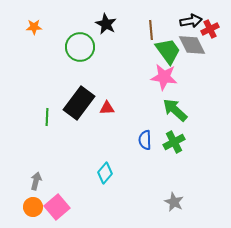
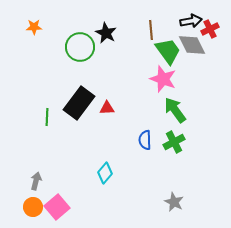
black star: moved 9 px down
pink star: moved 1 px left, 2 px down; rotated 12 degrees clockwise
green arrow: rotated 12 degrees clockwise
